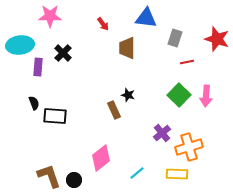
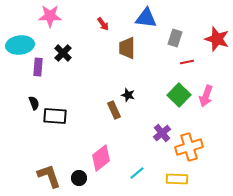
pink arrow: rotated 15 degrees clockwise
yellow rectangle: moved 5 px down
black circle: moved 5 px right, 2 px up
